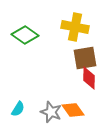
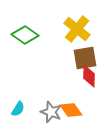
yellow cross: moved 2 px right, 2 px down; rotated 28 degrees clockwise
red diamond: moved 2 px up
orange diamond: moved 2 px left
